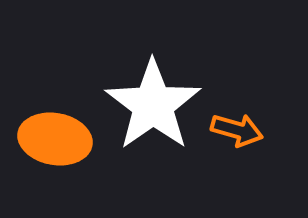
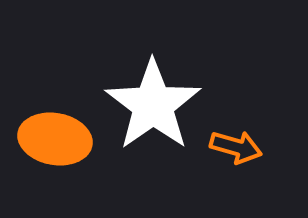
orange arrow: moved 1 px left, 17 px down
